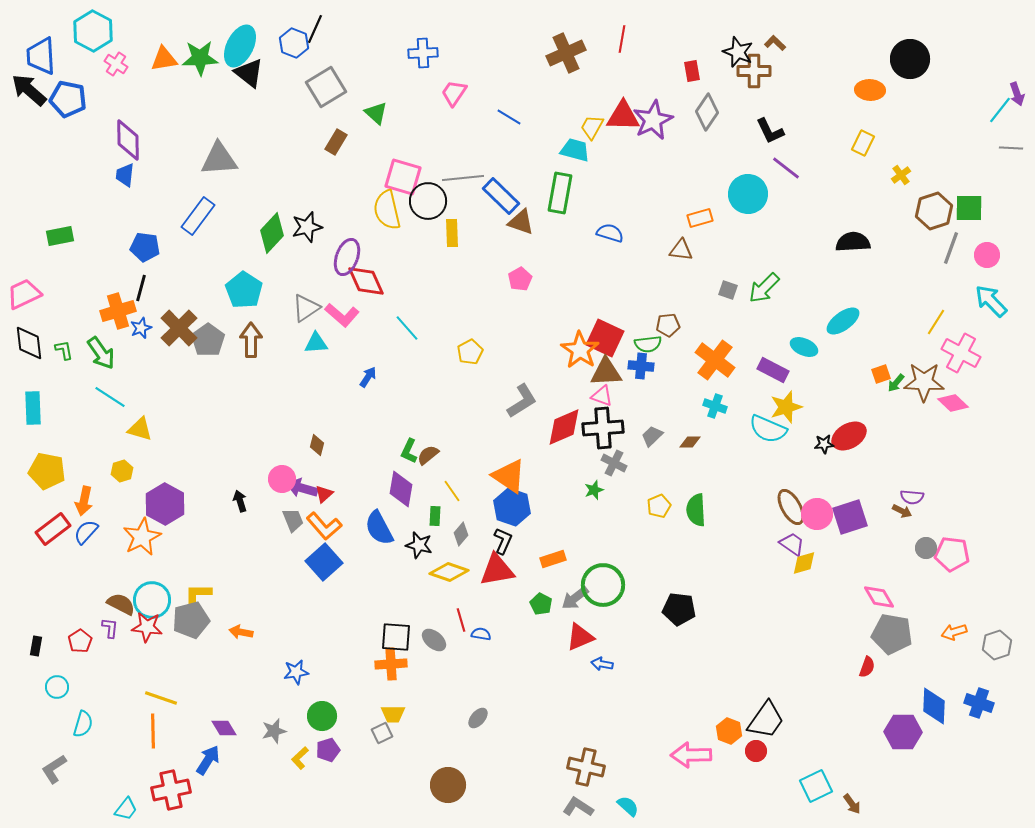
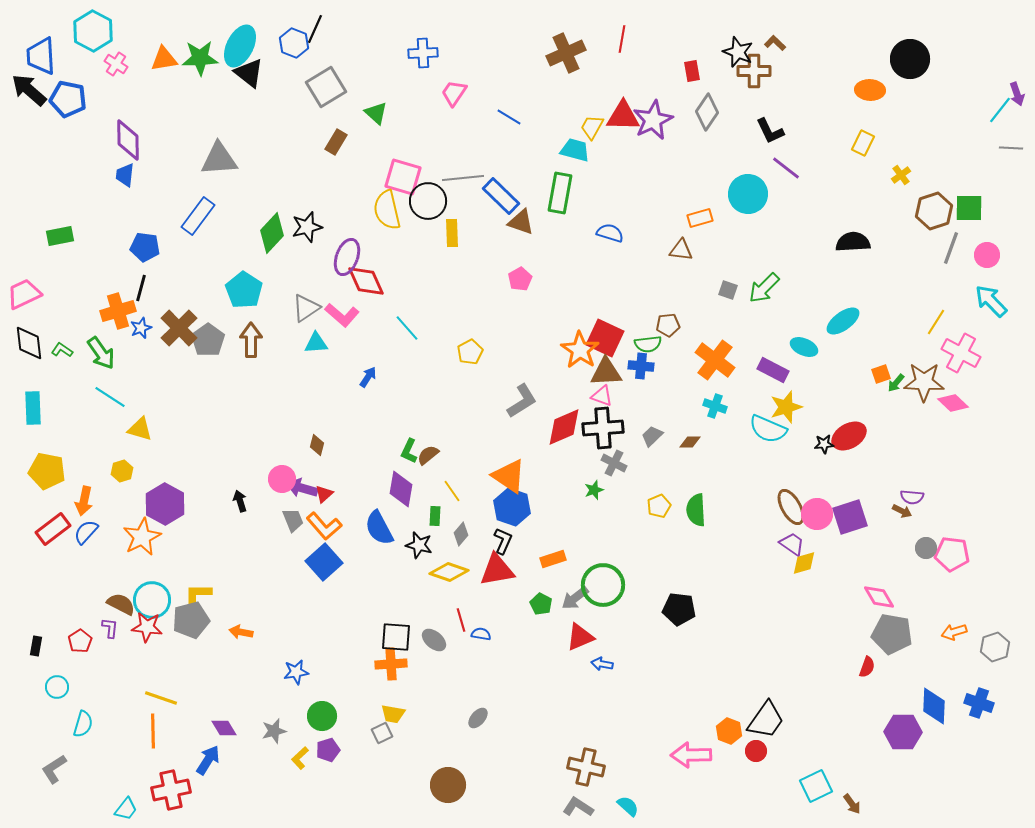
green L-shape at (64, 350): moved 2 px left; rotated 45 degrees counterclockwise
gray hexagon at (997, 645): moved 2 px left, 2 px down
yellow trapezoid at (393, 714): rotated 10 degrees clockwise
